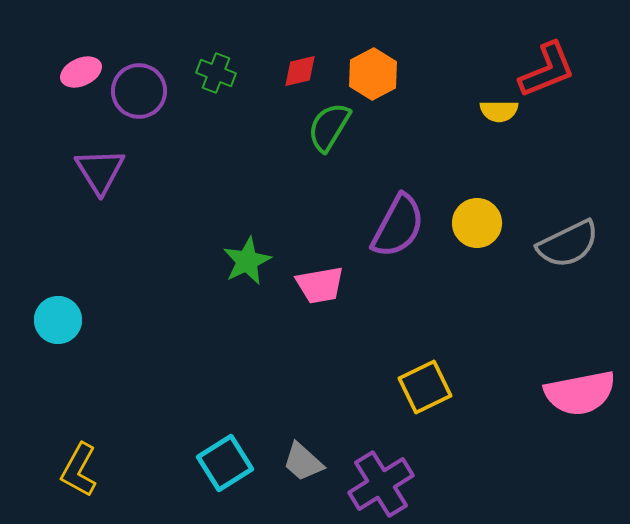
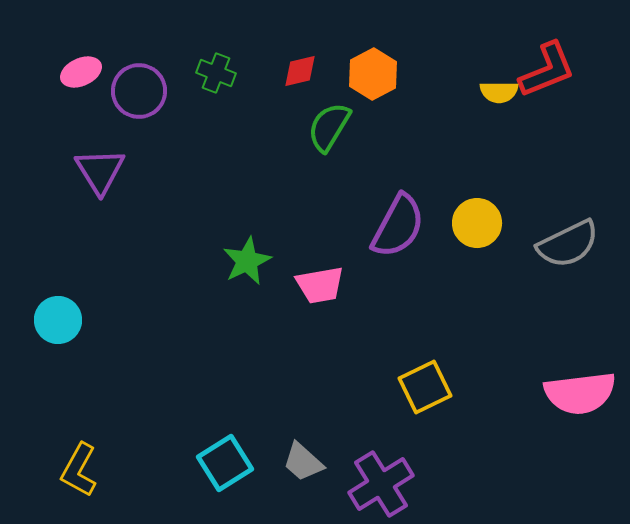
yellow semicircle: moved 19 px up
pink semicircle: rotated 4 degrees clockwise
